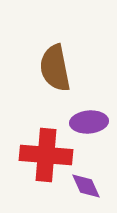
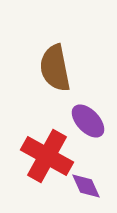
purple ellipse: moved 1 px left, 1 px up; rotated 51 degrees clockwise
red cross: moved 1 px right, 1 px down; rotated 24 degrees clockwise
